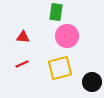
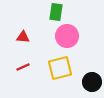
red line: moved 1 px right, 3 px down
